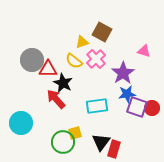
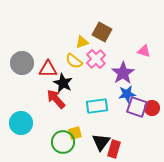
gray circle: moved 10 px left, 3 px down
